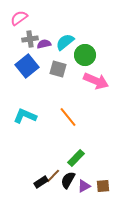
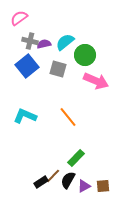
gray cross: moved 2 px down; rotated 21 degrees clockwise
